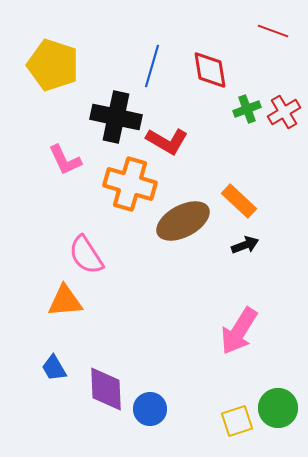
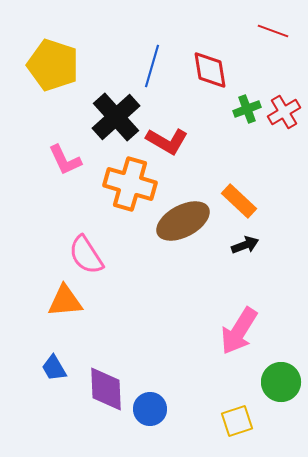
black cross: rotated 36 degrees clockwise
green circle: moved 3 px right, 26 px up
